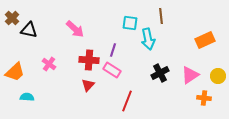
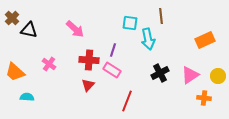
orange trapezoid: rotated 85 degrees clockwise
